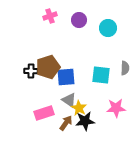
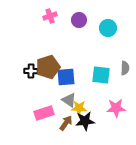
yellow star: rotated 28 degrees counterclockwise
